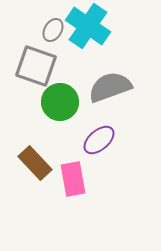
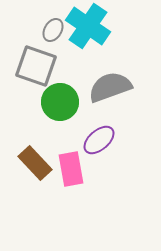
pink rectangle: moved 2 px left, 10 px up
